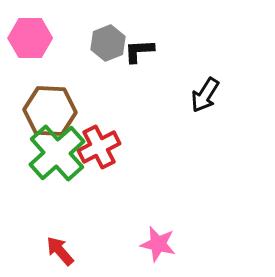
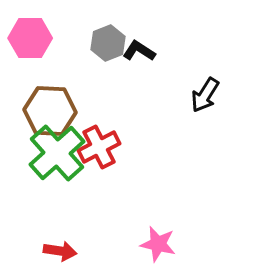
black L-shape: rotated 36 degrees clockwise
red arrow: rotated 140 degrees clockwise
